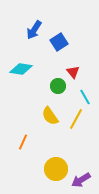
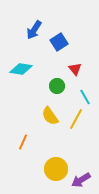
red triangle: moved 2 px right, 3 px up
green circle: moved 1 px left
